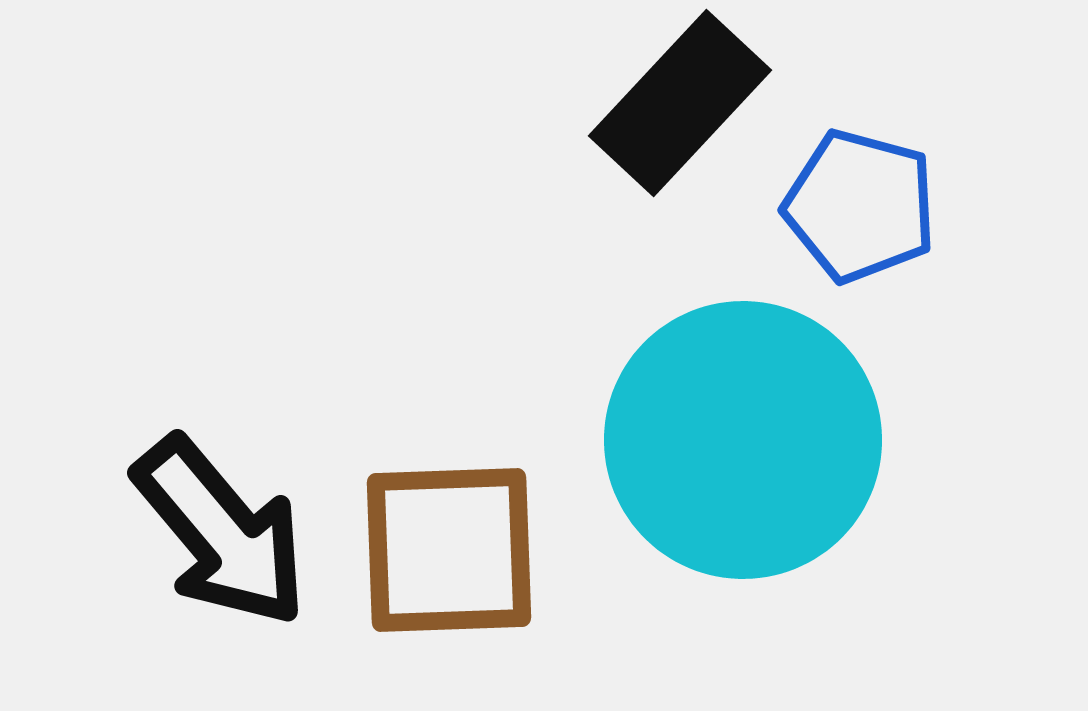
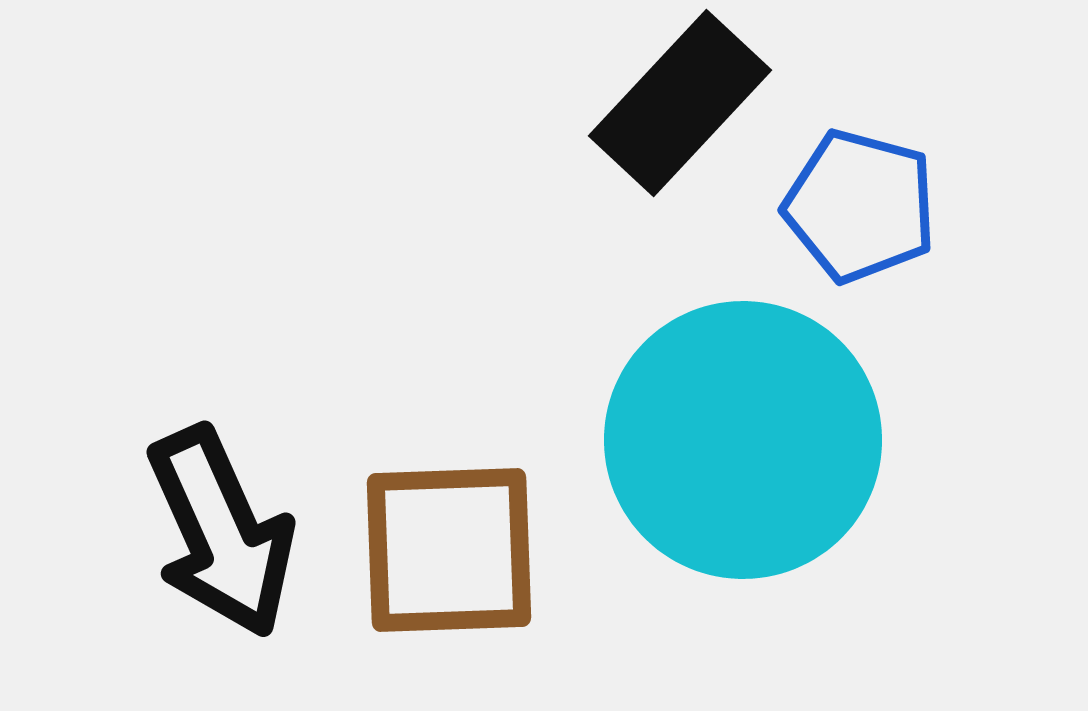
black arrow: rotated 16 degrees clockwise
